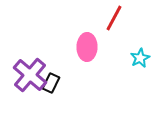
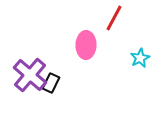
pink ellipse: moved 1 px left, 2 px up
